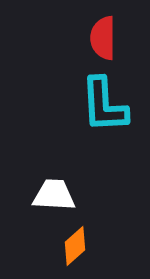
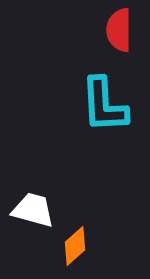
red semicircle: moved 16 px right, 8 px up
white trapezoid: moved 21 px left, 15 px down; rotated 12 degrees clockwise
